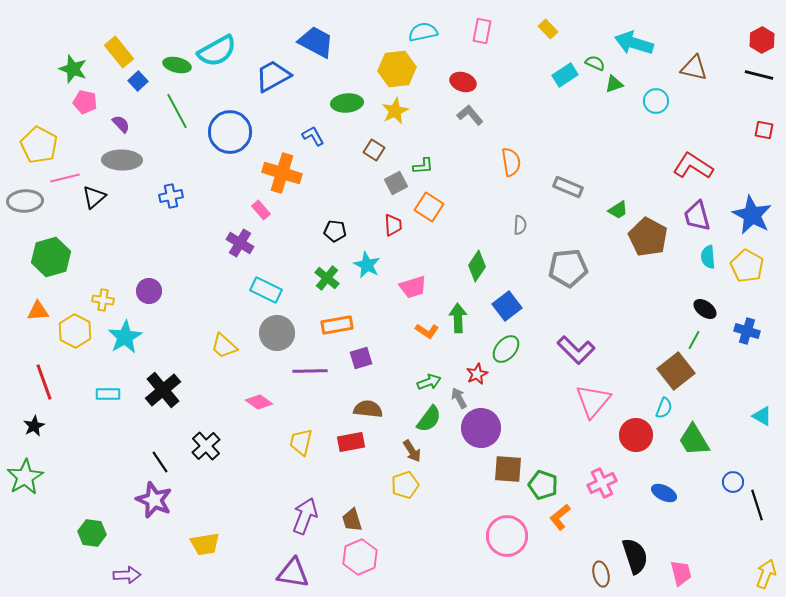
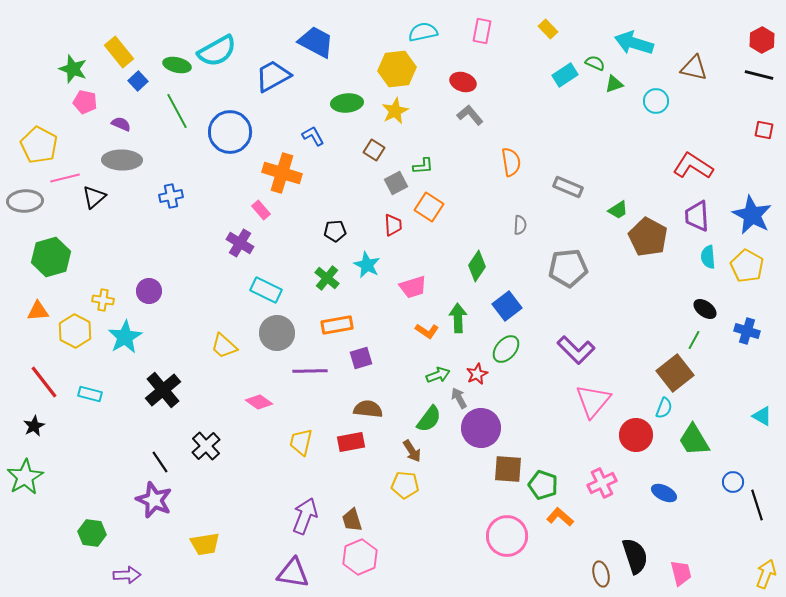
purple semicircle at (121, 124): rotated 24 degrees counterclockwise
purple trapezoid at (697, 216): rotated 12 degrees clockwise
black pentagon at (335, 231): rotated 10 degrees counterclockwise
brown square at (676, 371): moved 1 px left, 2 px down
red line at (44, 382): rotated 18 degrees counterclockwise
green arrow at (429, 382): moved 9 px right, 7 px up
cyan rectangle at (108, 394): moved 18 px left; rotated 15 degrees clockwise
yellow pentagon at (405, 485): rotated 24 degrees clockwise
orange L-shape at (560, 517): rotated 80 degrees clockwise
